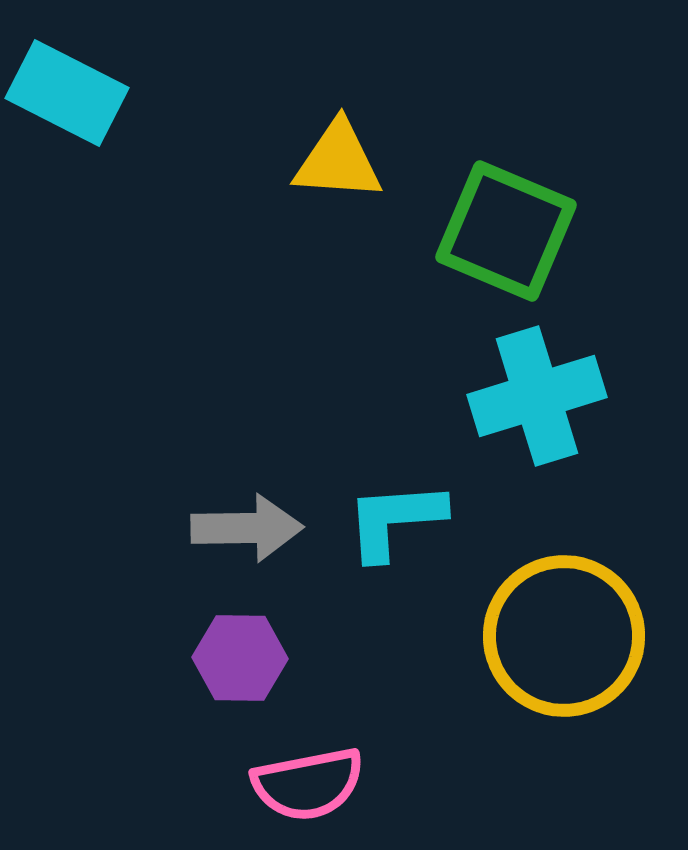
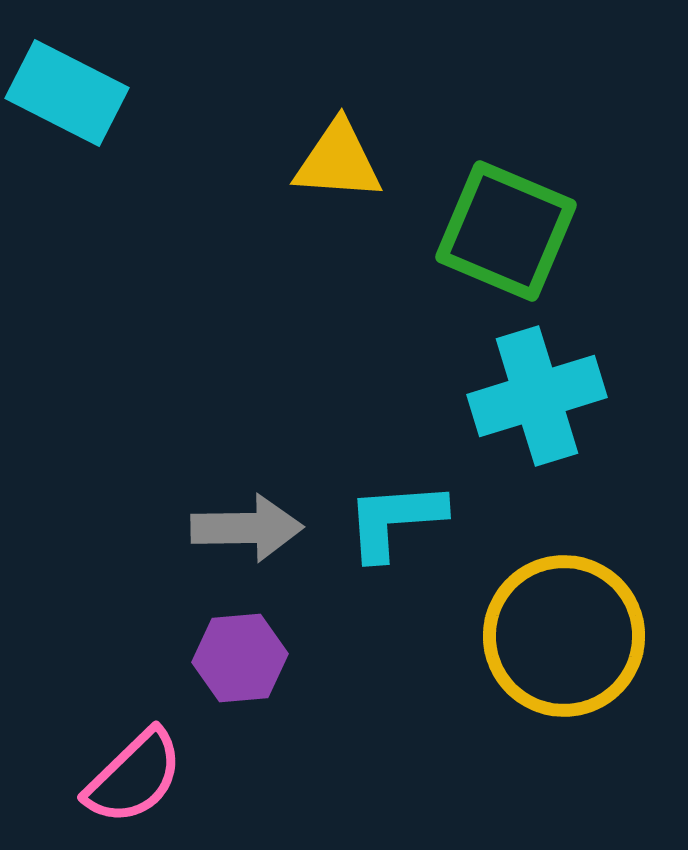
purple hexagon: rotated 6 degrees counterclockwise
pink semicircle: moved 174 px left, 7 px up; rotated 33 degrees counterclockwise
